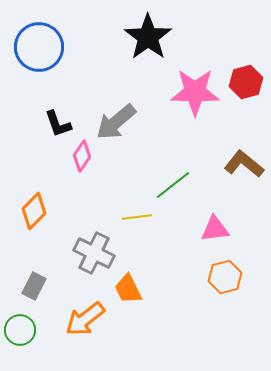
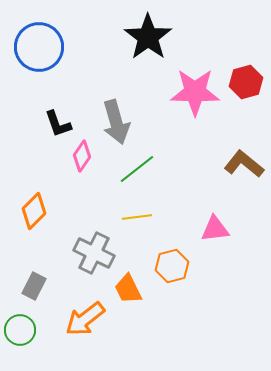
gray arrow: rotated 66 degrees counterclockwise
green line: moved 36 px left, 16 px up
orange hexagon: moved 53 px left, 11 px up
